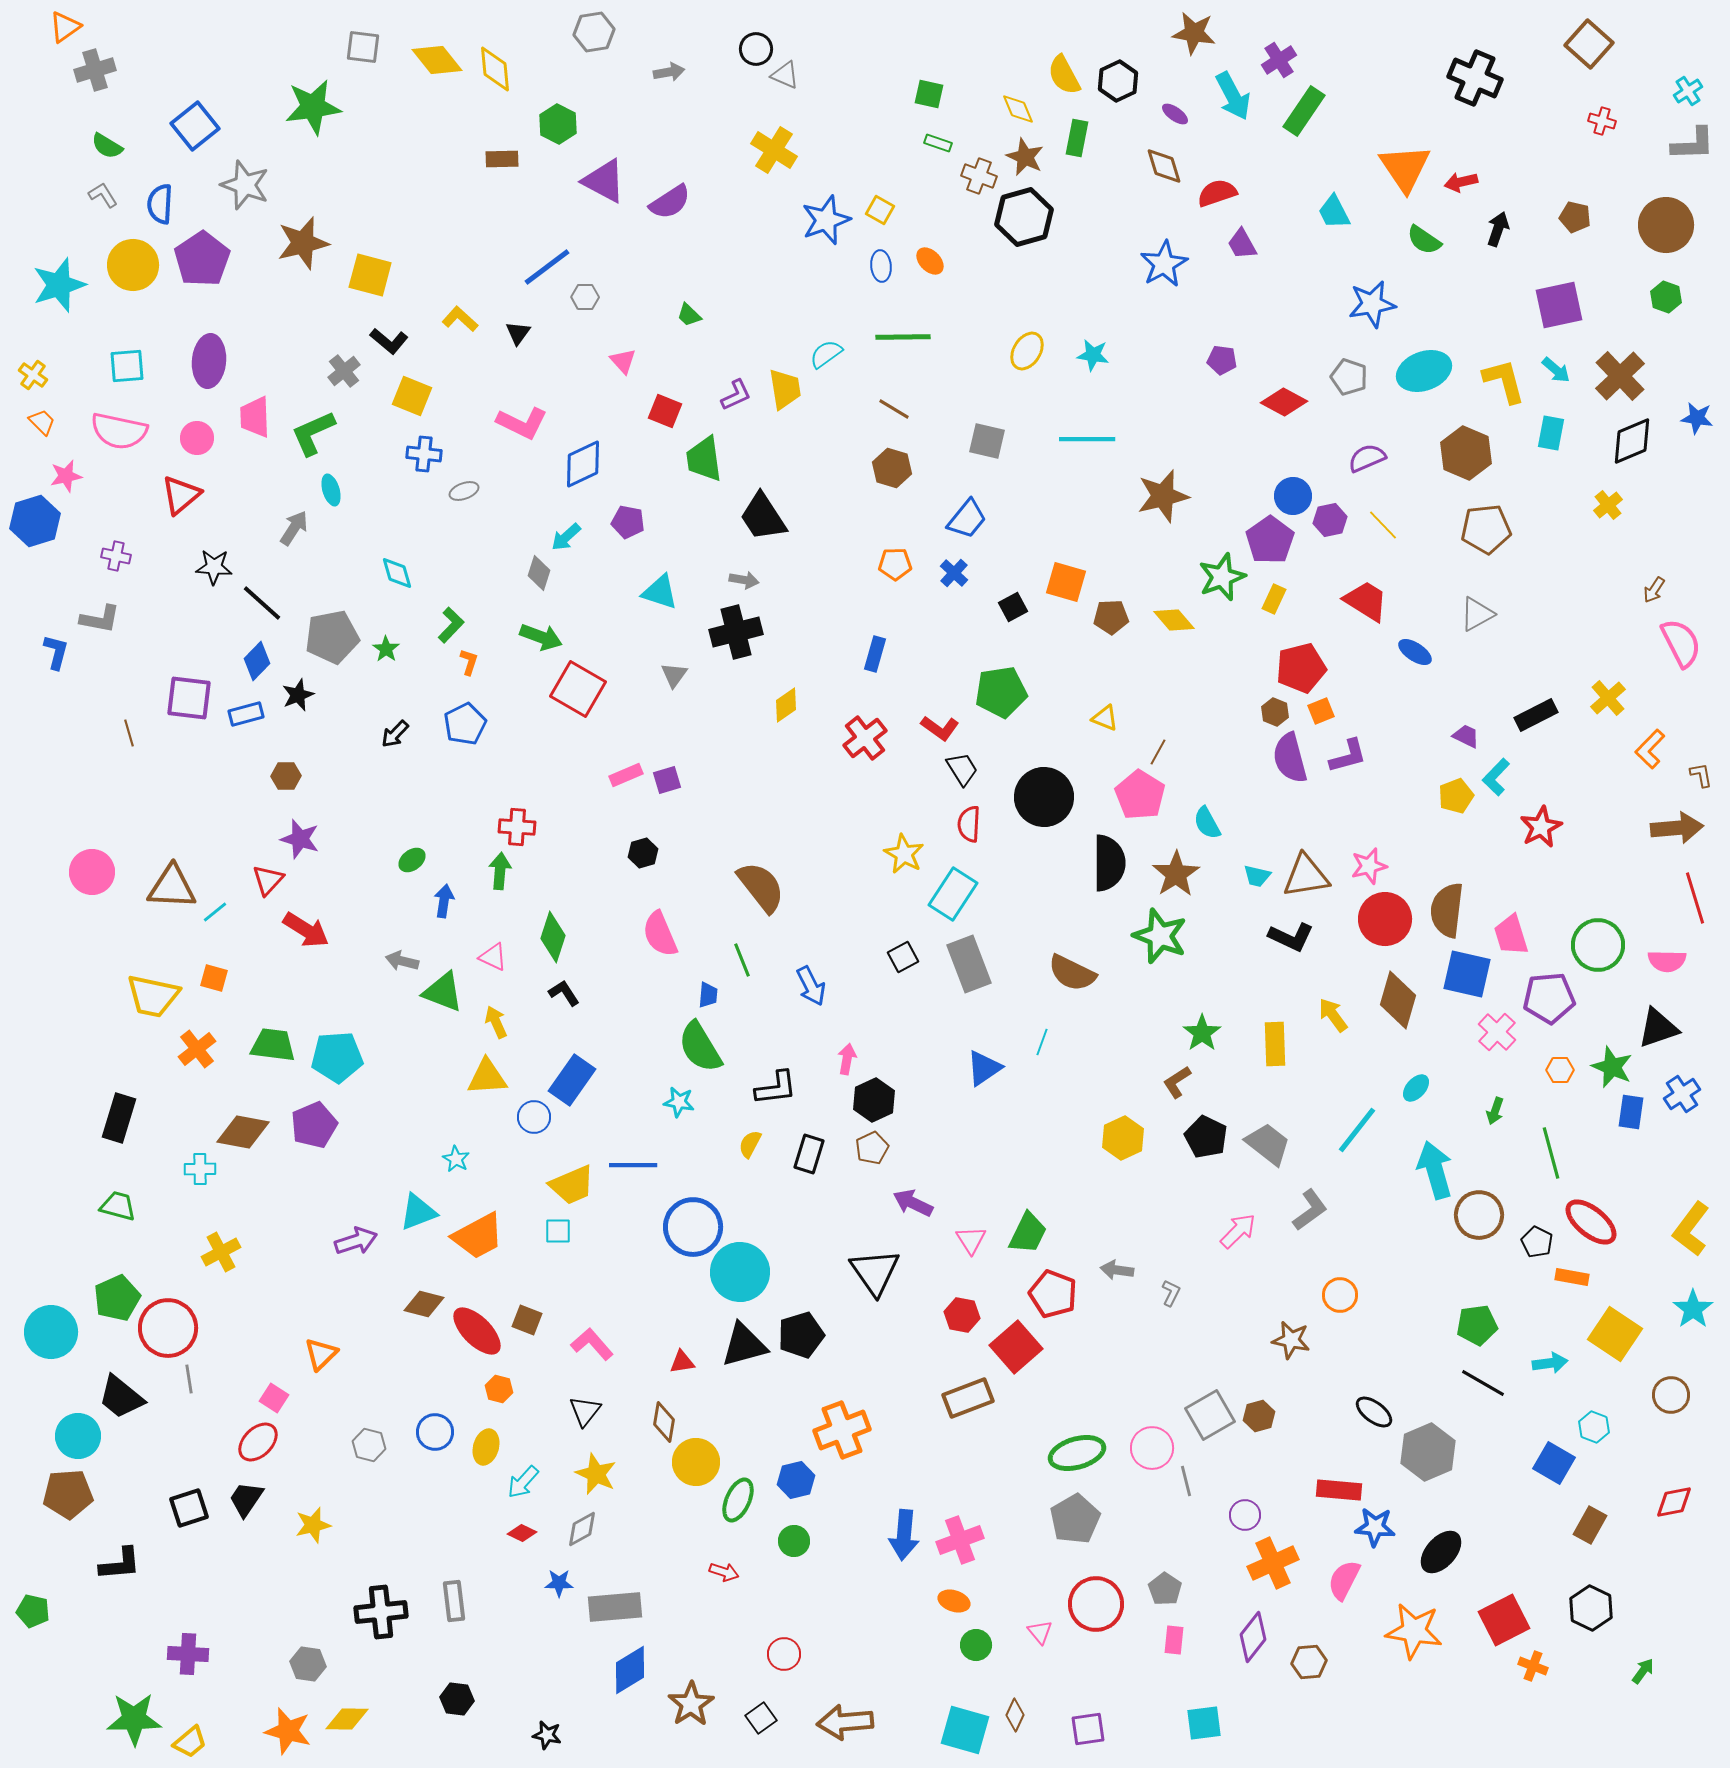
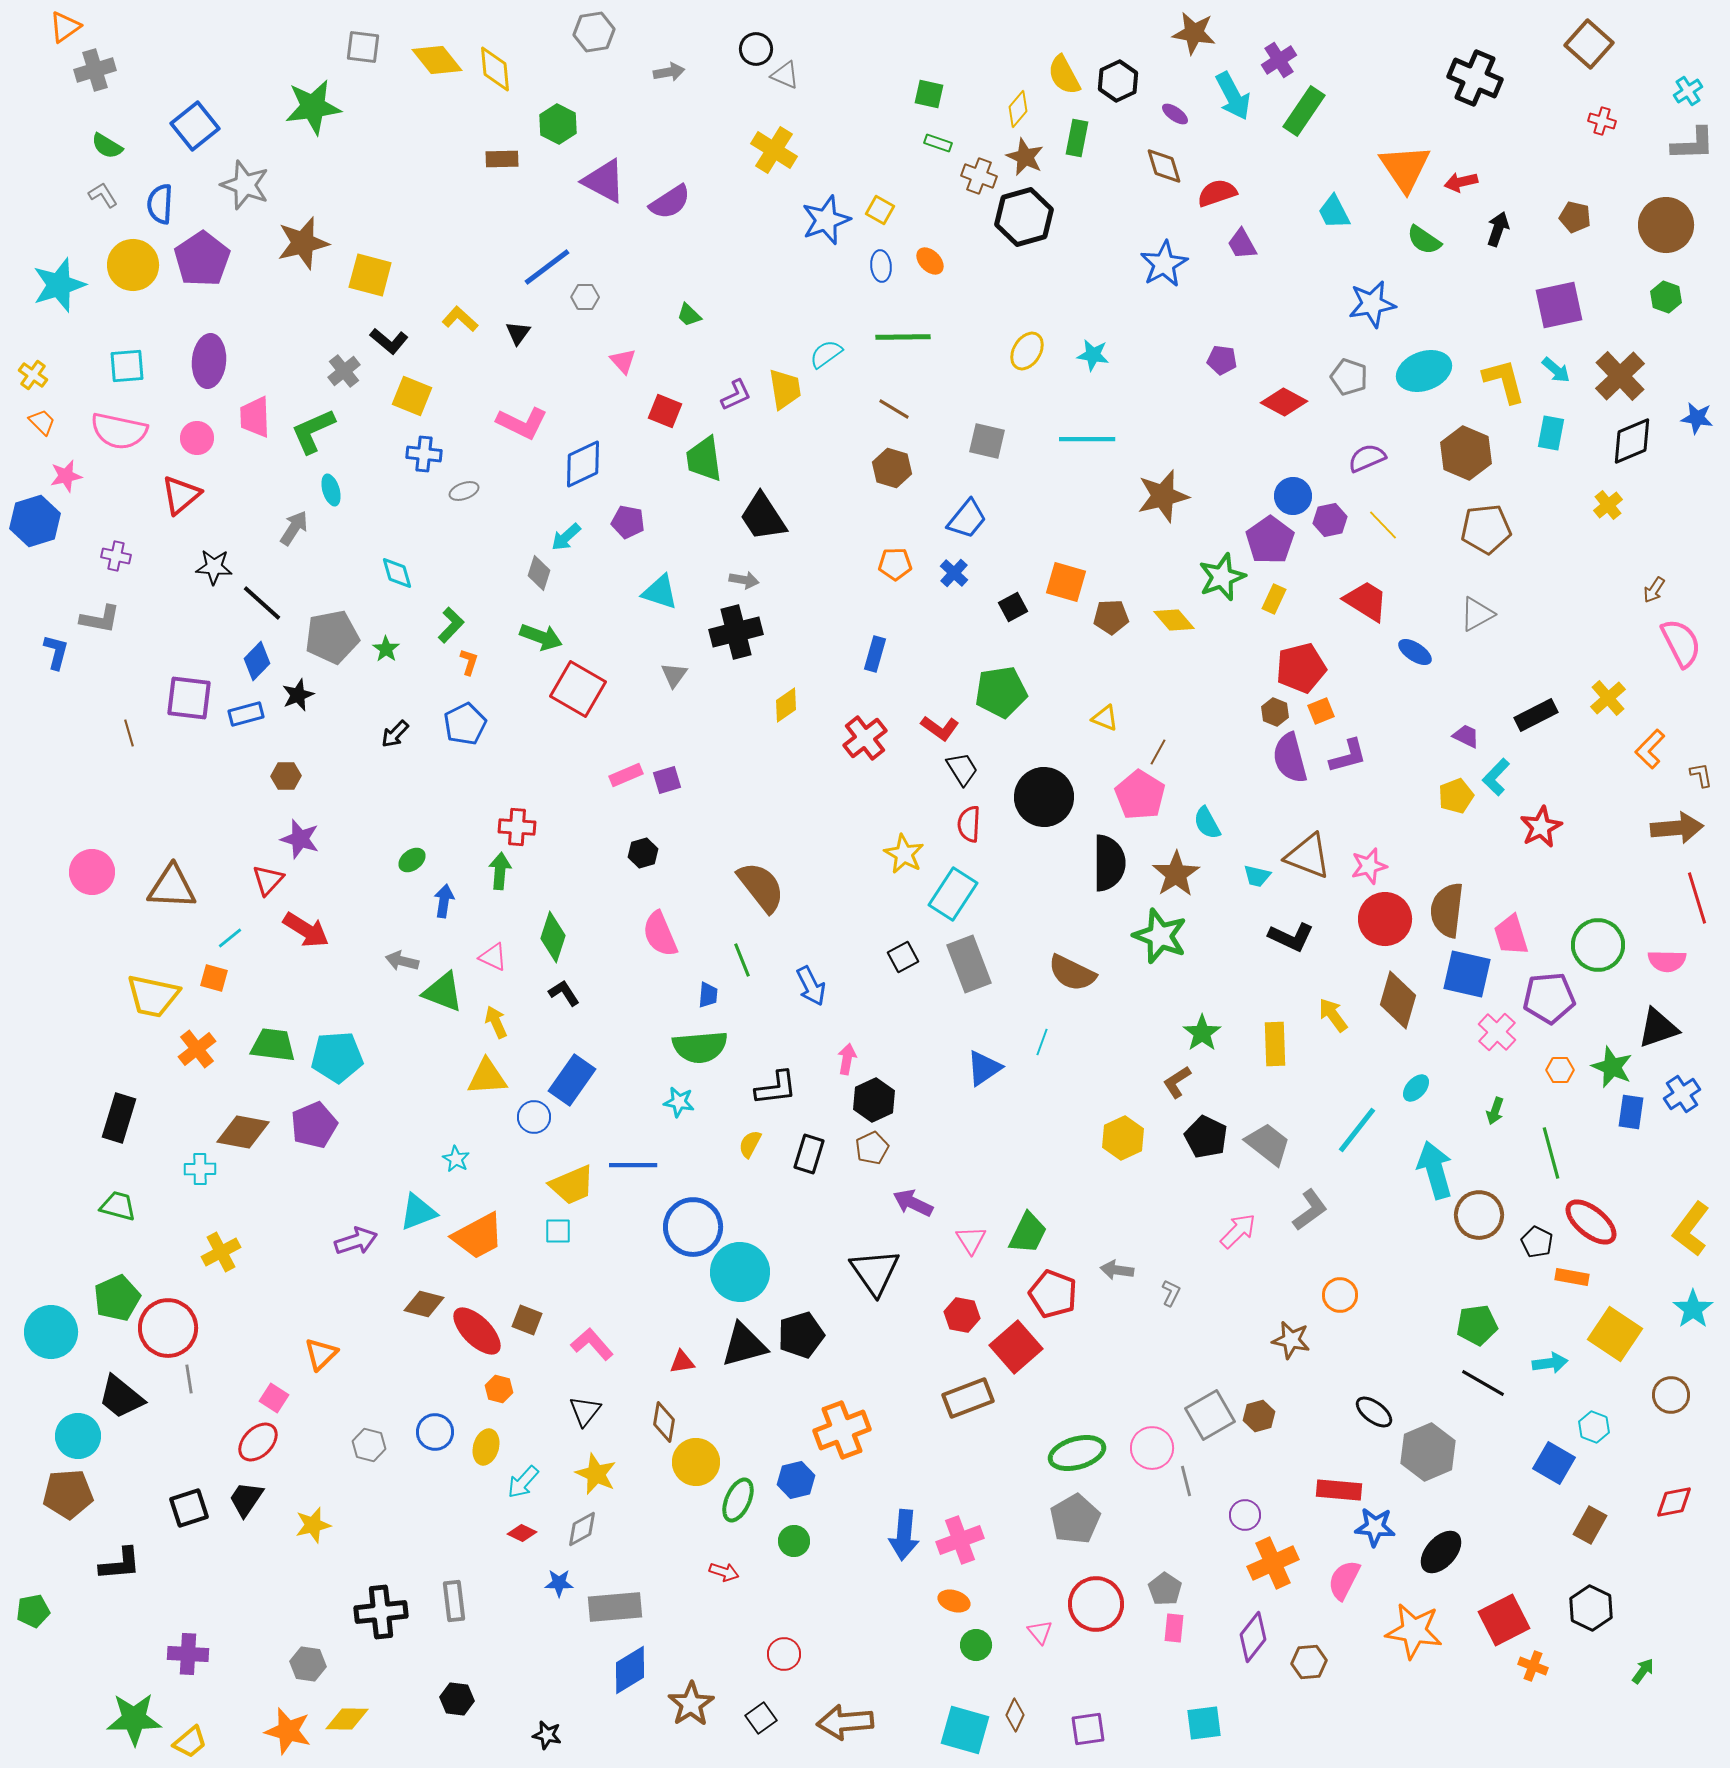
yellow diamond at (1018, 109): rotated 63 degrees clockwise
green L-shape at (313, 433): moved 2 px up
brown triangle at (1306, 876): moved 2 px right, 20 px up; rotated 30 degrees clockwise
red line at (1695, 898): moved 2 px right
cyan line at (215, 912): moved 15 px right, 26 px down
green semicircle at (700, 1047): rotated 64 degrees counterclockwise
green pentagon at (33, 1611): rotated 24 degrees counterclockwise
pink rectangle at (1174, 1640): moved 12 px up
